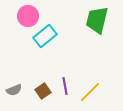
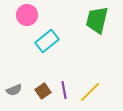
pink circle: moved 1 px left, 1 px up
cyan rectangle: moved 2 px right, 5 px down
purple line: moved 1 px left, 4 px down
